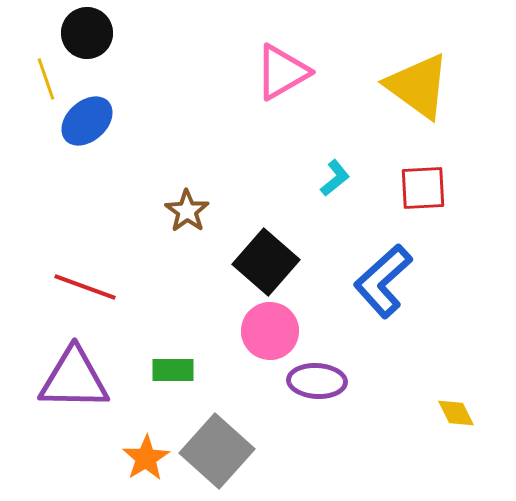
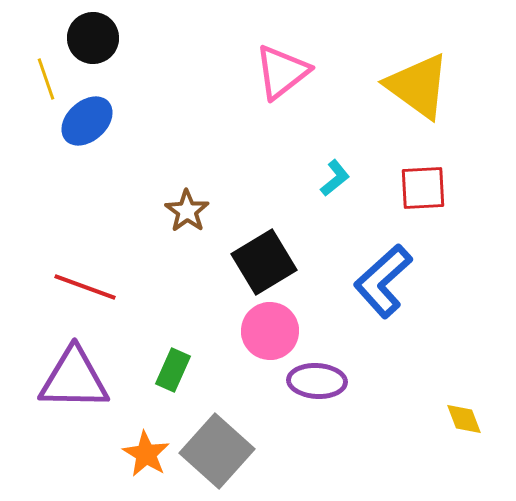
black circle: moved 6 px right, 5 px down
pink triangle: rotated 8 degrees counterclockwise
black square: moved 2 px left; rotated 18 degrees clockwise
green rectangle: rotated 66 degrees counterclockwise
yellow diamond: moved 8 px right, 6 px down; rotated 6 degrees clockwise
orange star: moved 4 px up; rotated 9 degrees counterclockwise
